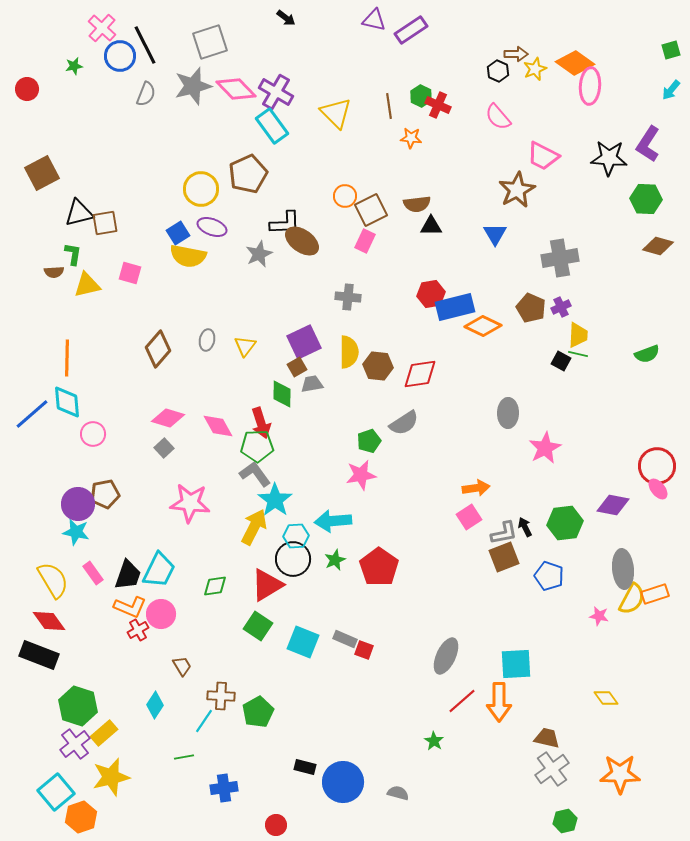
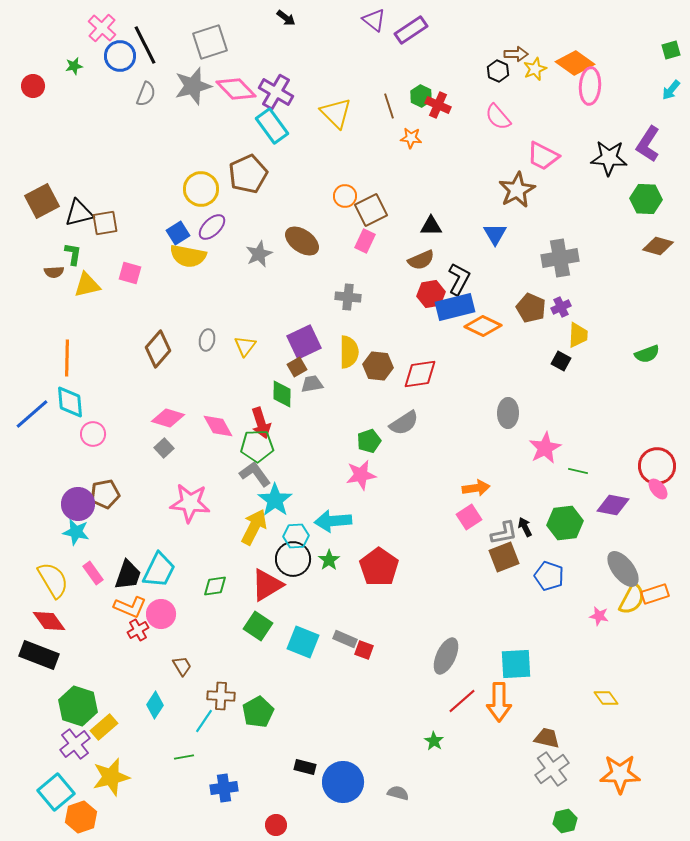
purple triangle at (374, 20): rotated 25 degrees clockwise
red circle at (27, 89): moved 6 px right, 3 px up
brown line at (389, 106): rotated 10 degrees counterclockwise
brown square at (42, 173): moved 28 px down
brown semicircle at (417, 204): moved 4 px right, 56 px down; rotated 16 degrees counterclockwise
black L-shape at (285, 223): moved 174 px right, 56 px down; rotated 60 degrees counterclockwise
purple ellipse at (212, 227): rotated 64 degrees counterclockwise
green line at (578, 354): moved 117 px down
cyan diamond at (67, 402): moved 3 px right
green star at (335, 560): moved 6 px left; rotated 10 degrees counterclockwise
gray ellipse at (623, 569): rotated 33 degrees counterclockwise
yellow rectangle at (104, 733): moved 6 px up
